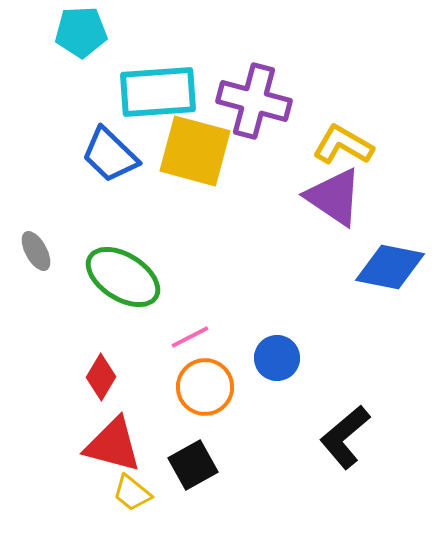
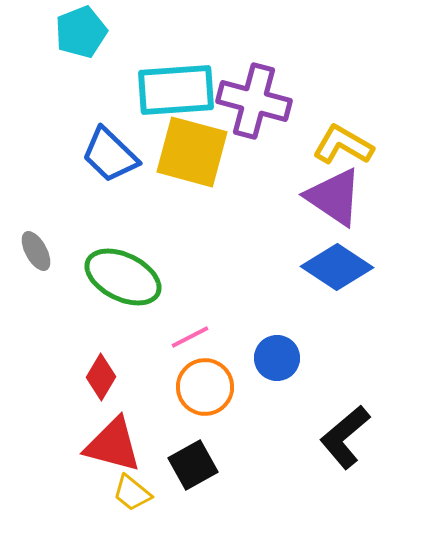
cyan pentagon: rotated 18 degrees counterclockwise
cyan rectangle: moved 18 px right, 2 px up
yellow square: moved 3 px left, 1 px down
blue diamond: moved 53 px left; rotated 22 degrees clockwise
green ellipse: rotated 6 degrees counterclockwise
